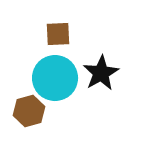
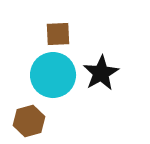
cyan circle: moved 2 px left, 3 px up
brown hexagon: moved 10 px down
